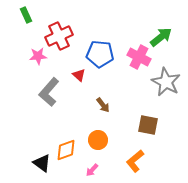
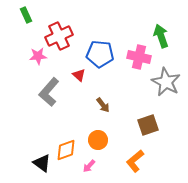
green arrow: moved 1 px up; rotated 70 degrees counterclockwise
pink cross: rotated 15 degrees counterclockwise
brown square: rotated 30 degrees counterclockwise
pink arrow: moved 3 px left, 4 px up
